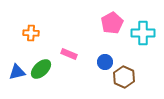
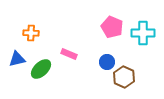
pink pentagon: moved 4 px down; rotated 20 degrees counterclockwise
blue circle: moved 2 px right
blue triangle: moved 13 px up
